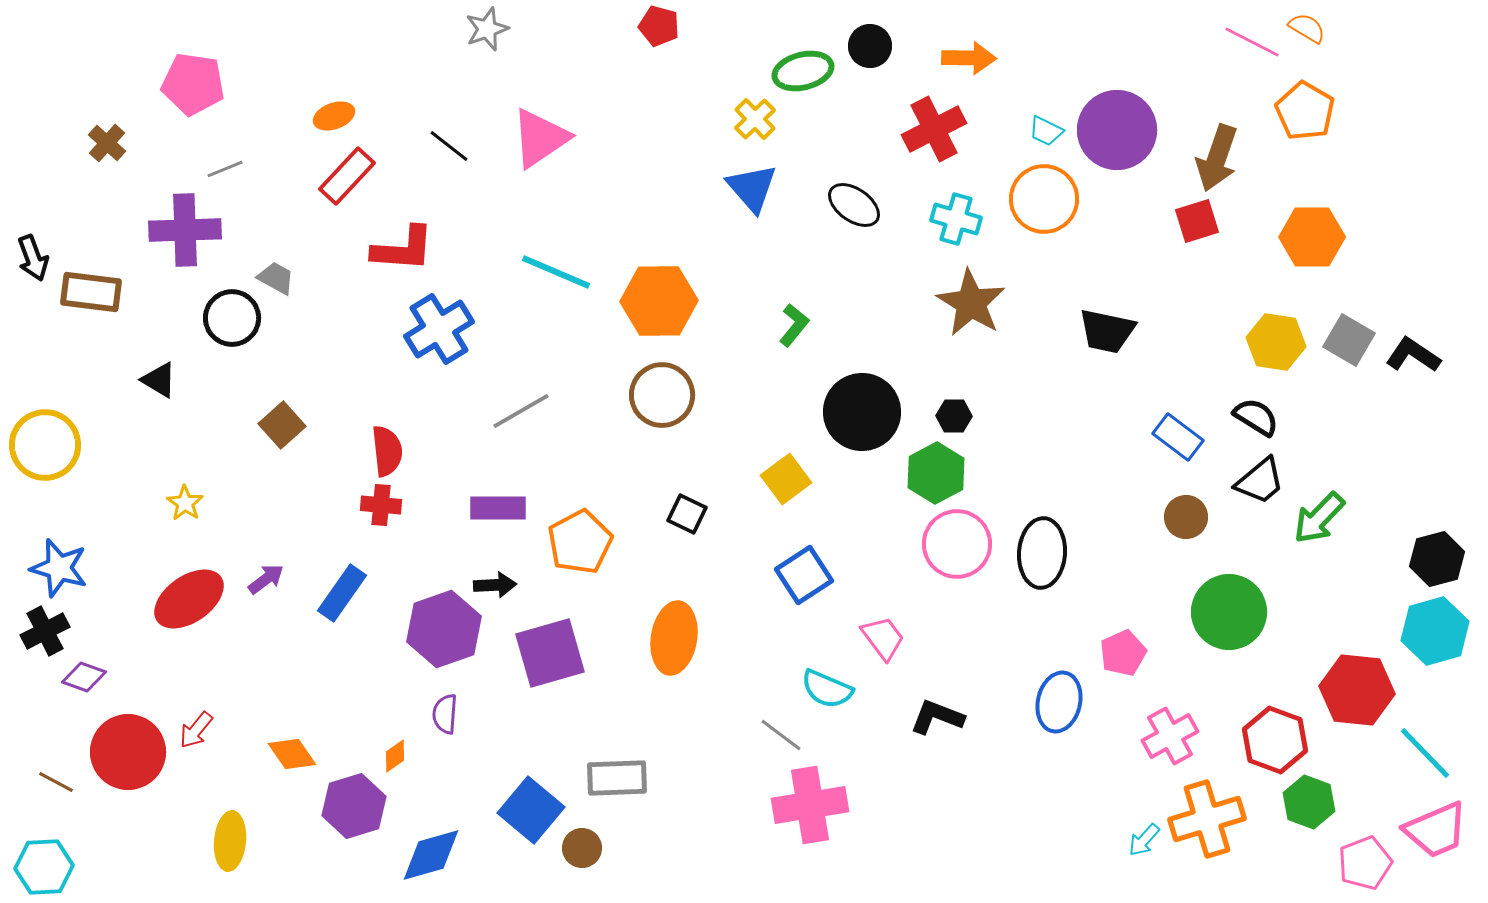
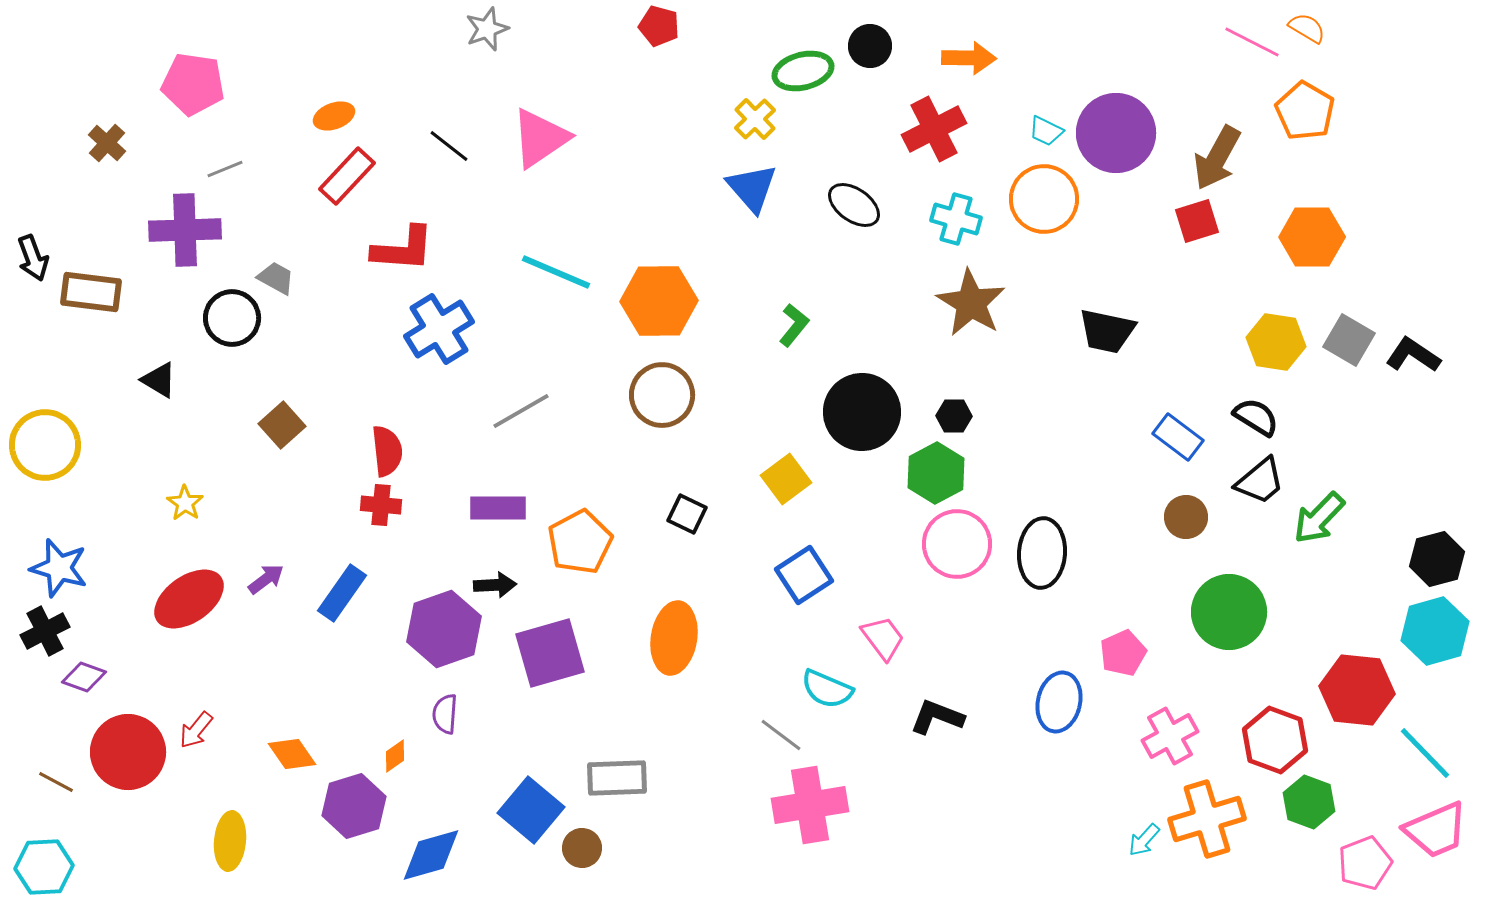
purple circle at (1117, 130): moved 1 px left, 3 px down
brown arrow at (1217, 158): rotated 10 degrees clockwise
